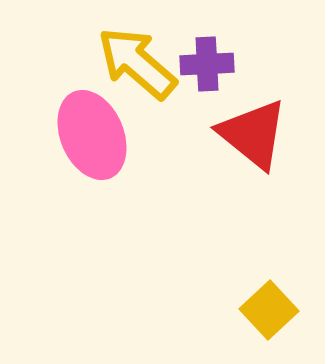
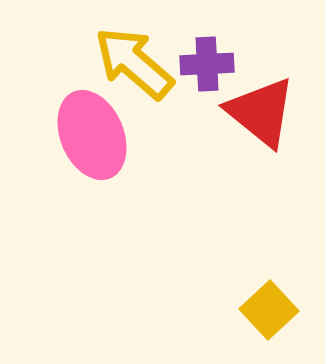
yellow arrow: moved 3 px left
red triangle: moved 8 px right, 22 px up
